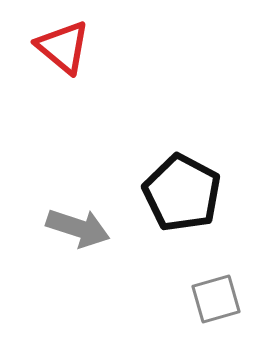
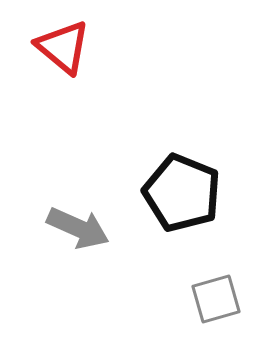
black pentagon: rotated 6 degrees counterclockwise
gray arrow: rotated 6 degrees clockwise
